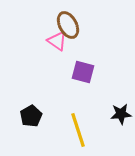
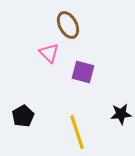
pink triangle: moved 8 px left, 12 px down; rotated 10 degrees clockwise
black pentagon: moved 8 px left
yellow line: moved 1 px left, 2 px down
